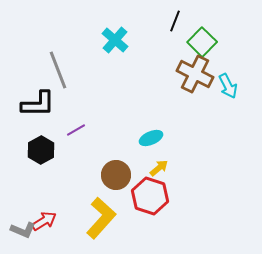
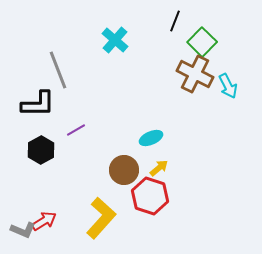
brown circle: moved 8 px right, 5 px up
